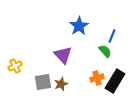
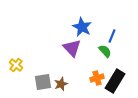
blue star: moved 3 px right, 1 px down; rotated 12 degrees counterclockwise
purple triangle: moved 9 px right, 7 px up
yellow cross: moved 1 px right, 1 px up; rotated 24 degrees counterclockwise
